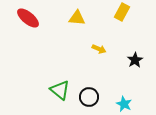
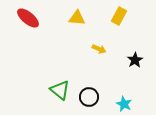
yellow rectangle: moved 3 px left, 4 px down
